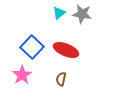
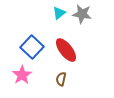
red ellipse: rotated 30 degrees clockwise
